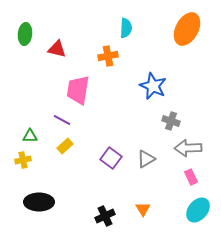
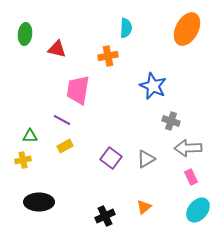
yellow rectangle: rotated 14 degrees clockwise
orange triangle: moved 1 px right, 2 px up; rotated 21 degrees clockwise
